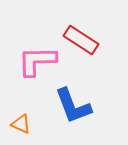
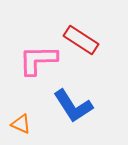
pink L-shape: moved 1 px right, 1 px up
blue L-shape: rotated 12 degrees counterclockwise
